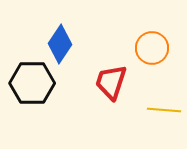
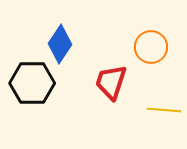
orange circle: moved 1 px left, 1 px up
